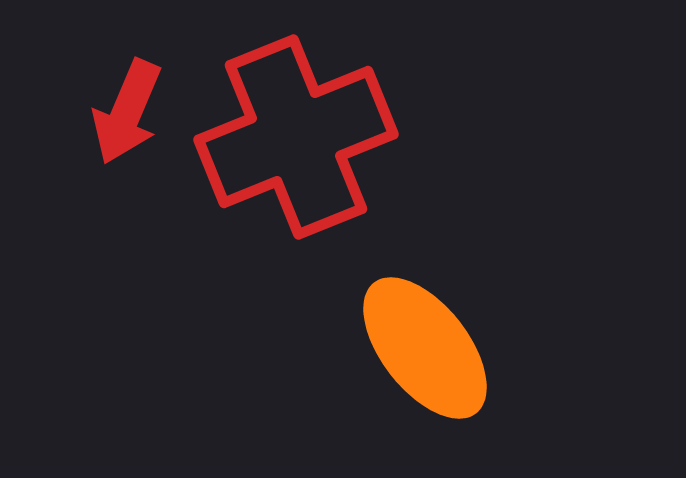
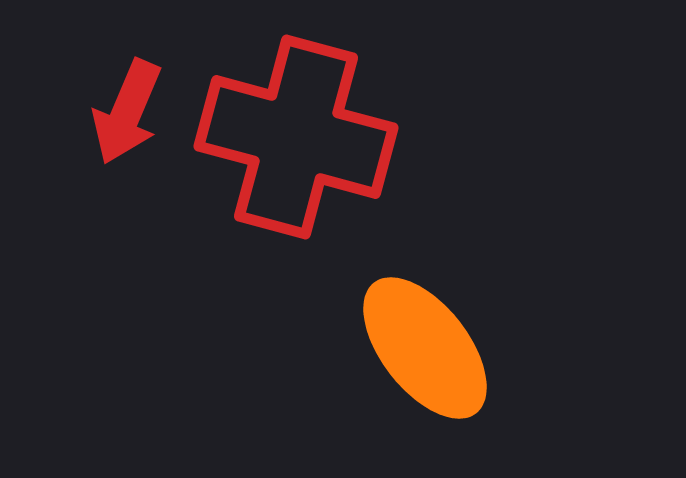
red cross: rotated 37 degrees clockwise
